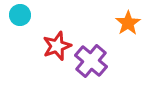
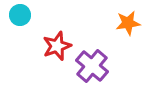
orange star: rotated 25 degrees clockwise
purple cross: moved 1 px right, 5 px down
